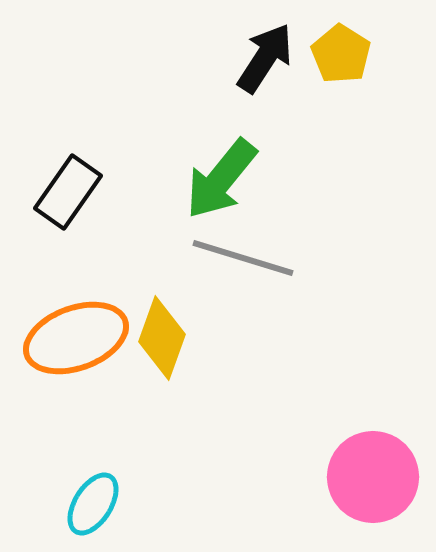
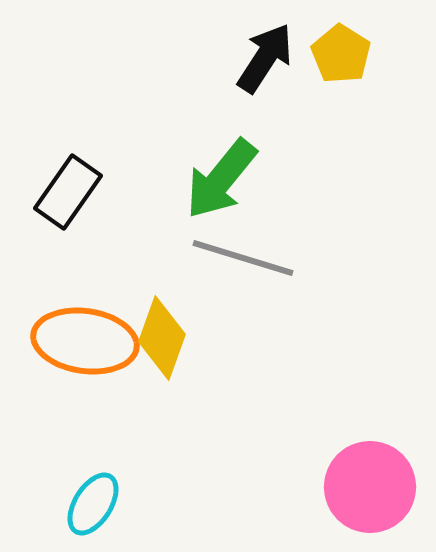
orange ellipse: moved 9 px right, 3 px down; rotated 28 degrees clockwise
pink circle: moved 3 px left, 10 px down
